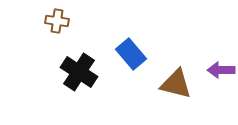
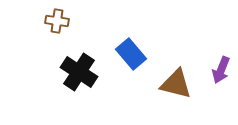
purple arrow: rotated 68 degrees counterclockwise
